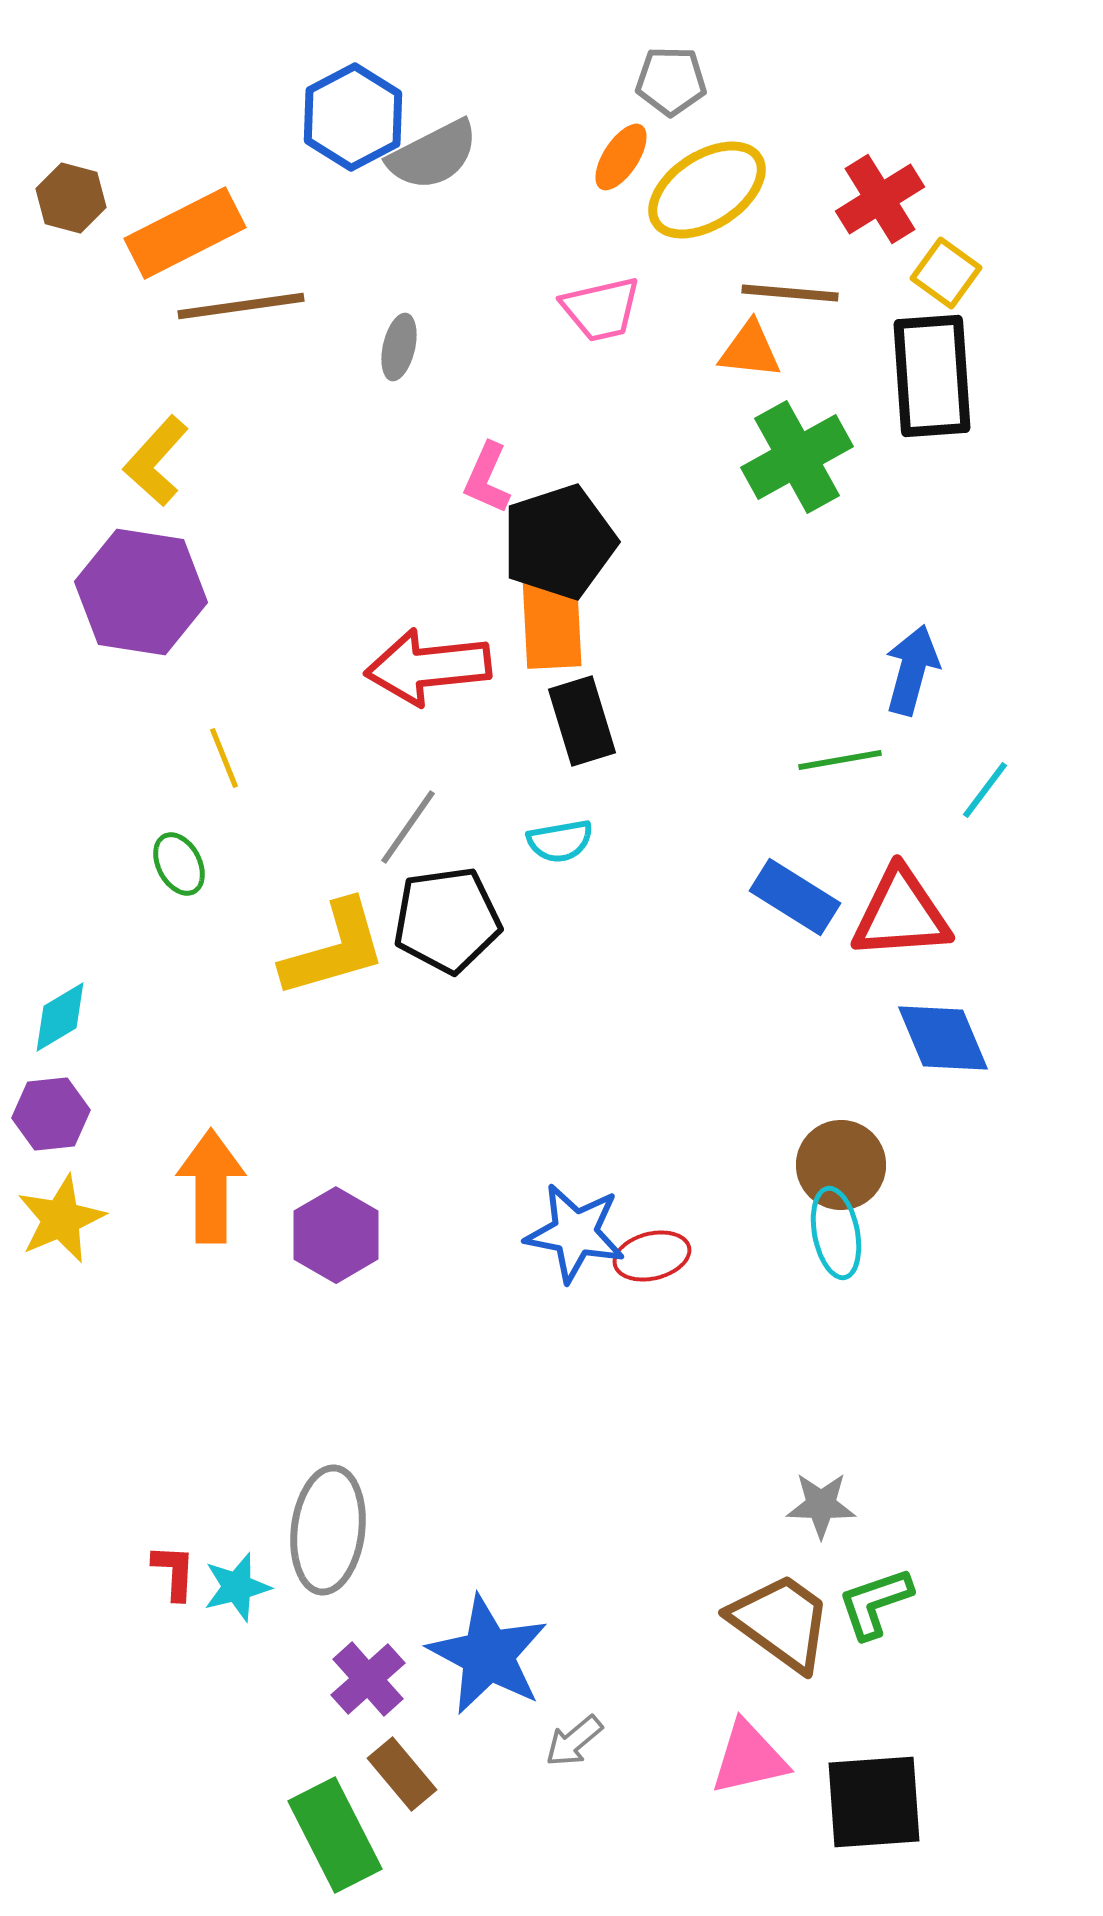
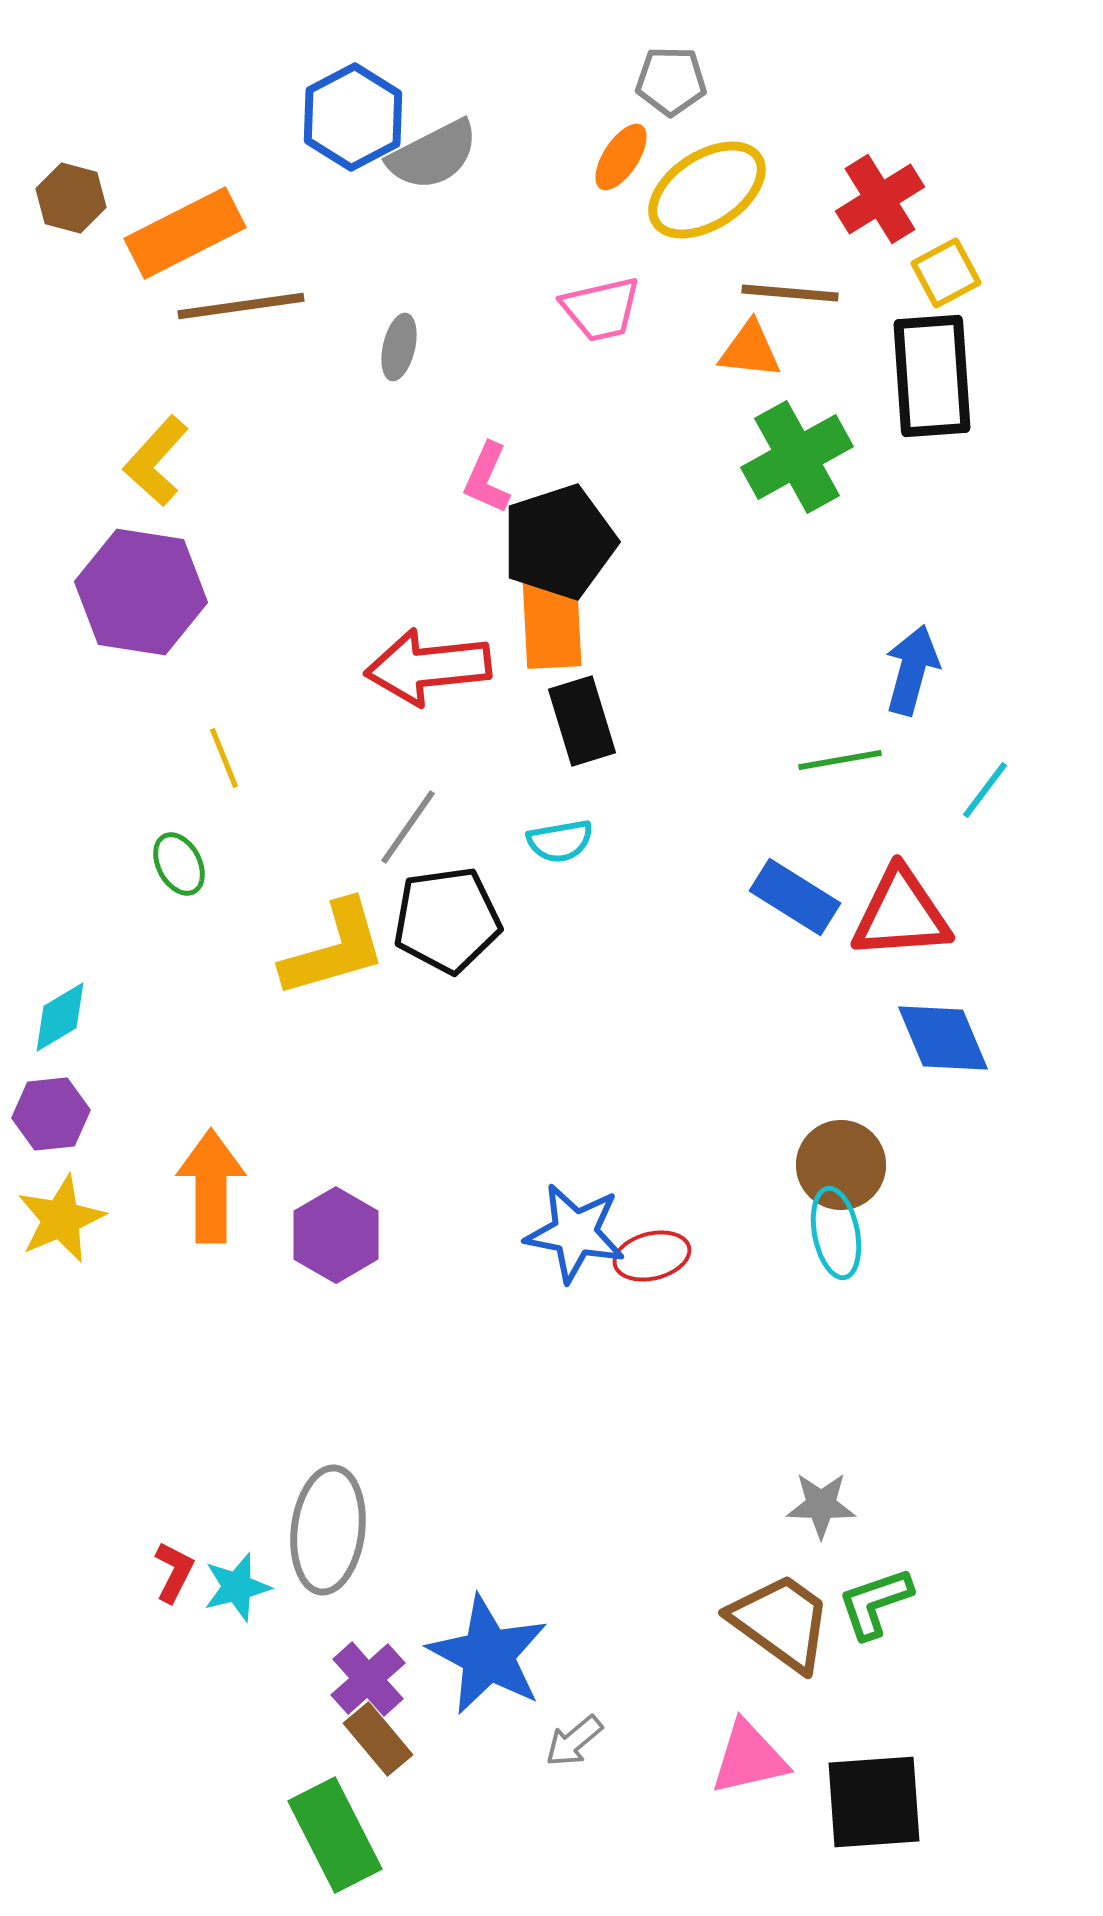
yellow square at (946, 273): rotated 26 degrees clockwise
red L-shape at (174, 1572): rotated 24 degrees clockwise
brown rectangle at (402, 1774): moved 24 px left, 35 px up
